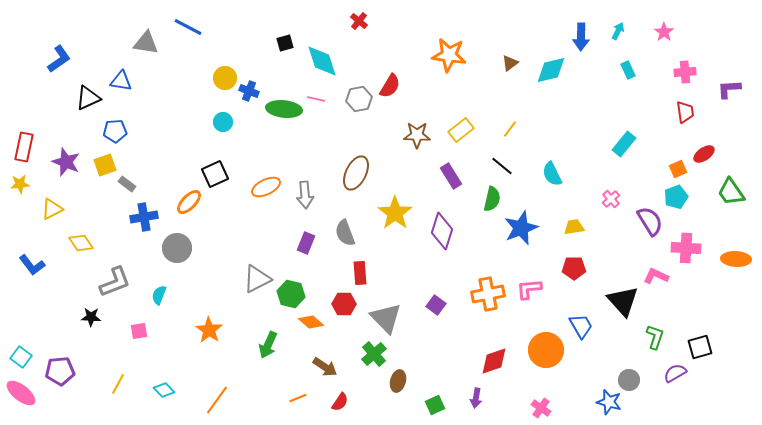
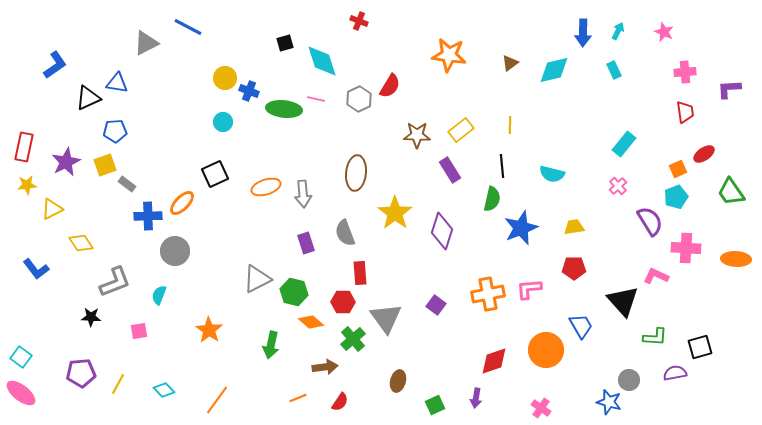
red cross at (359, 21): rotated 18 degrees counterclockwise
pink star at (664, 32): rotated 12 degrees counterclockwise
blue arrow at (581, 37): moved 2 px right, 4 px up
gray triangle at (146, 43): rotated 36 degrees counterclockwise
blue L-shape at (59, 59): moved 4 px left, 6 px down
cyan diamond at (551, 70): moved 3 px right
cyan rectangle at (628, 70): moved 14 px left
blue triangle at (121, 81): moved 4 px left, 2 px down
gray hexagon at (359, 99): rotated 15 degrees counterclockwise
yellow line at (510, 129): moved 4 px up; rotated 36 degrees counterclockwise
purple star at (66, 162): rotated 24 degrees clockwise
black line at (502, 166): rotated 45 degrees clockwise
brown ellipse at (356, 173): rotated 20 degrees counterclockwise
cyan semicircle at (552, 174): rotated 50 degrees counterclockwise
purple rectangle at (451, 176): moved 1 px left, 6 px up
yellow star at (20, 184): moved 7 px right, 1 px down
orange ellipse at (266, 187): rotated 8 degrees clockwise
gray arrow at (305, 195): moved 2 px left, 1 px up
pink cross at (611, 199): moved 7 px right, 13 px up
orange ellipse at (189, 202): moved 7 px left, 1 px down
blue cross at (144, 217): moved 4 px right, 1 px up; rotated 8 degrees clockwise
purple rectangle at (306, 243): rotated 40 degrees counterclockwise
gray circle at (177, 248): moved 2 px left, 3 px down
blue L-shape at (32, 265): moved 4 px right, 4 px down
green hexagon at (291, 294): moved 3 px right, 2 px up
red hexagon at (344, 304): moved 1 px left, 2 px up
gray triangle at (386, 318): rotated 8 degrees clockwise
green L-shape at (655, 337): rotated 75 degrees clockwise
green arrow at (268, 345): moved 3 px right; rotated 12 degrees counterclockwise
green cross at (374, 354): moved 21 px left, 15 px up
brown arrow at (325, 367): rotated 40 degrees counterclockwise
purple pentagon at (60, 371): moved 21 px right, 2 px down
purple semicircle at (675, 373): rotated 20 degrees clockwise
